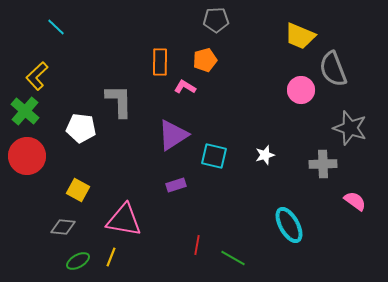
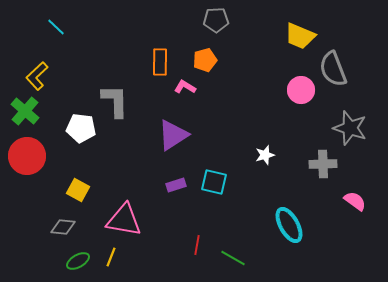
gray L-shape: moved 4 px left
cyan square: moved 26 px down
